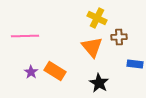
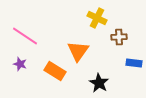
pink line: rotated 36 degrees clockwise
orange triangle: moved 14 px left, 4 px down; rotated 15 degrees clockwise
blue rectangle: moved 1 px left, 1 px up
purple star: moved 11 px left, 8 px up; rotated 16 degrees counterclockwise
